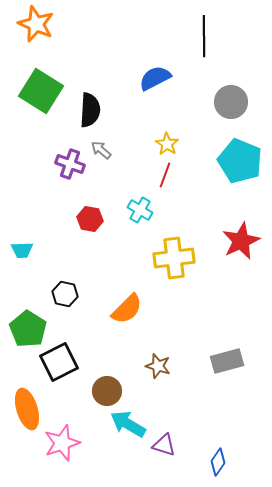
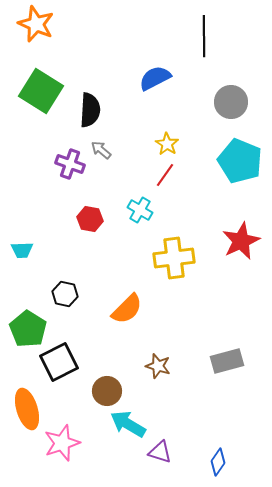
red line: rotated 15 degrees clockwise
purple triangle: moved 4 px left, 7 px down
